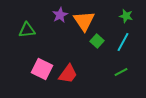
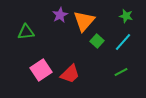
orange triangle: rotated 15 degrees clockwise
green triangle: moved 1 px left, 2 px down
cyan line: rotated 12 degrees clockwise
pink square: moved 1 px left, 1 px down; rotated 30 degrees clockwise
red trapezoid: moved 2 px right; rotated 10 degrees clockwise
